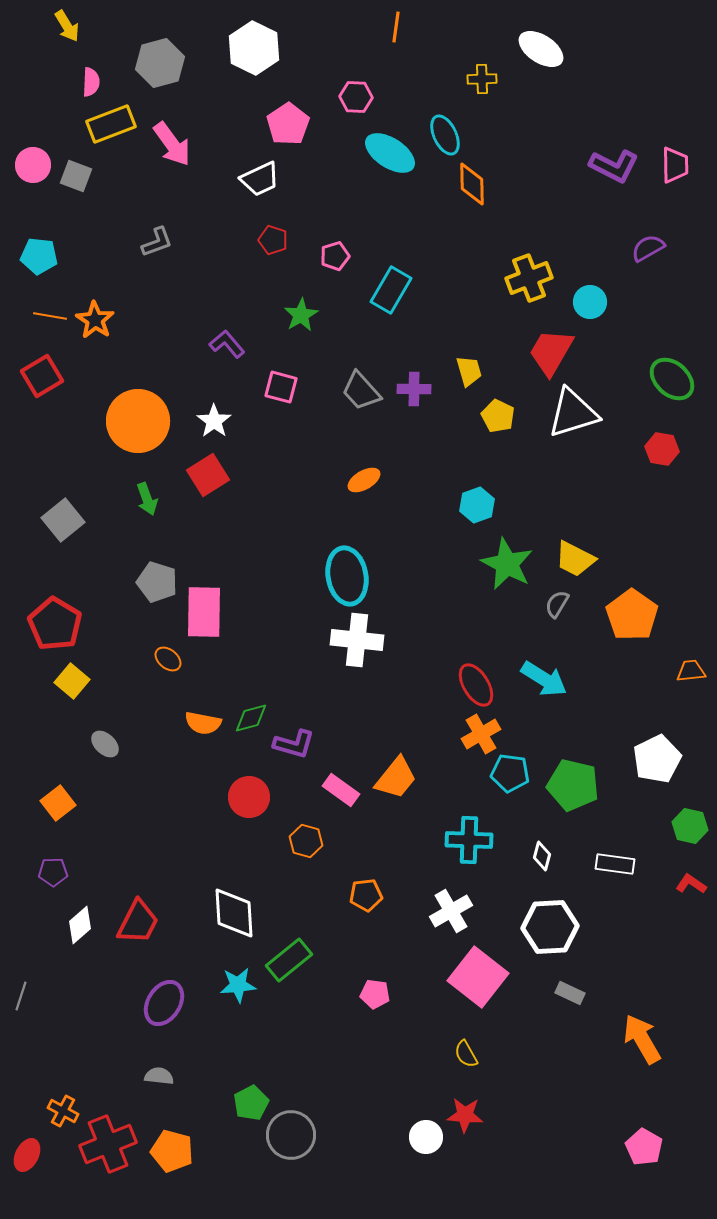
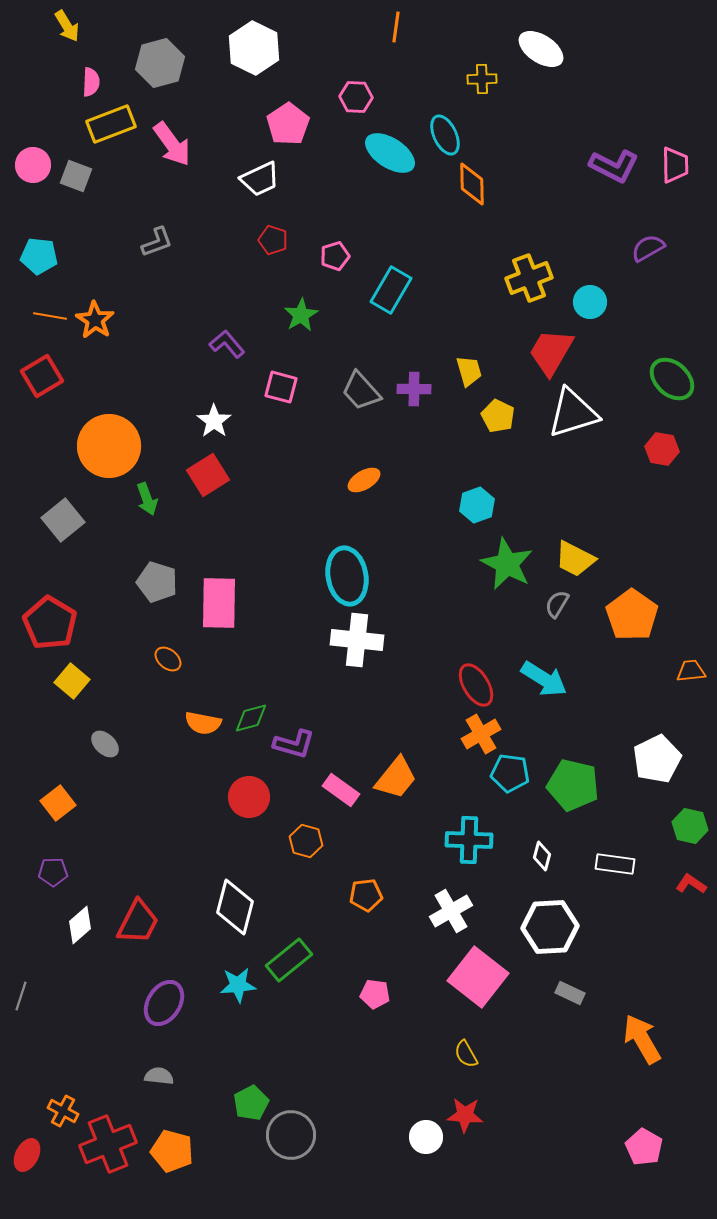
orange circle at (138, 421): moved 29 px left, 25 px down
pink rectangle at (204, 612): moved 15 px right, 9 px up
red pentagon at (55, 624): moved 5 px left, 1 px up
white diamond at (234, 913): moved 1 px right, 6 px up; rotated 18 degrees clockwise
